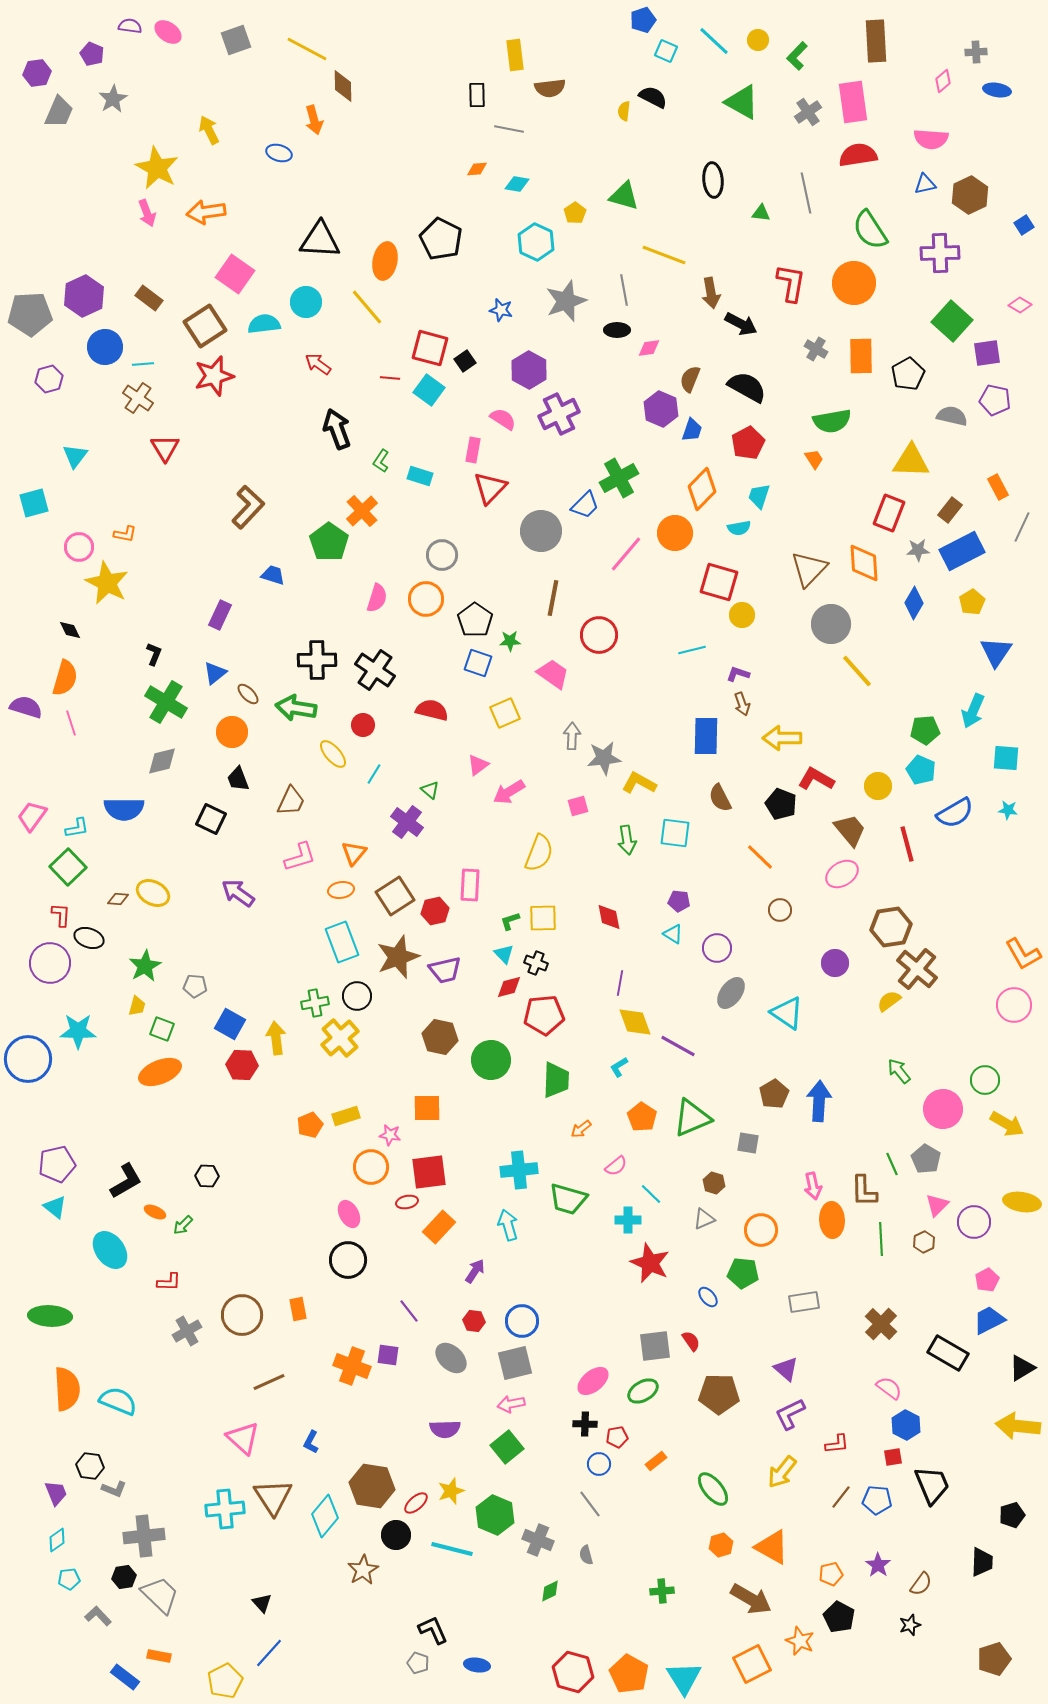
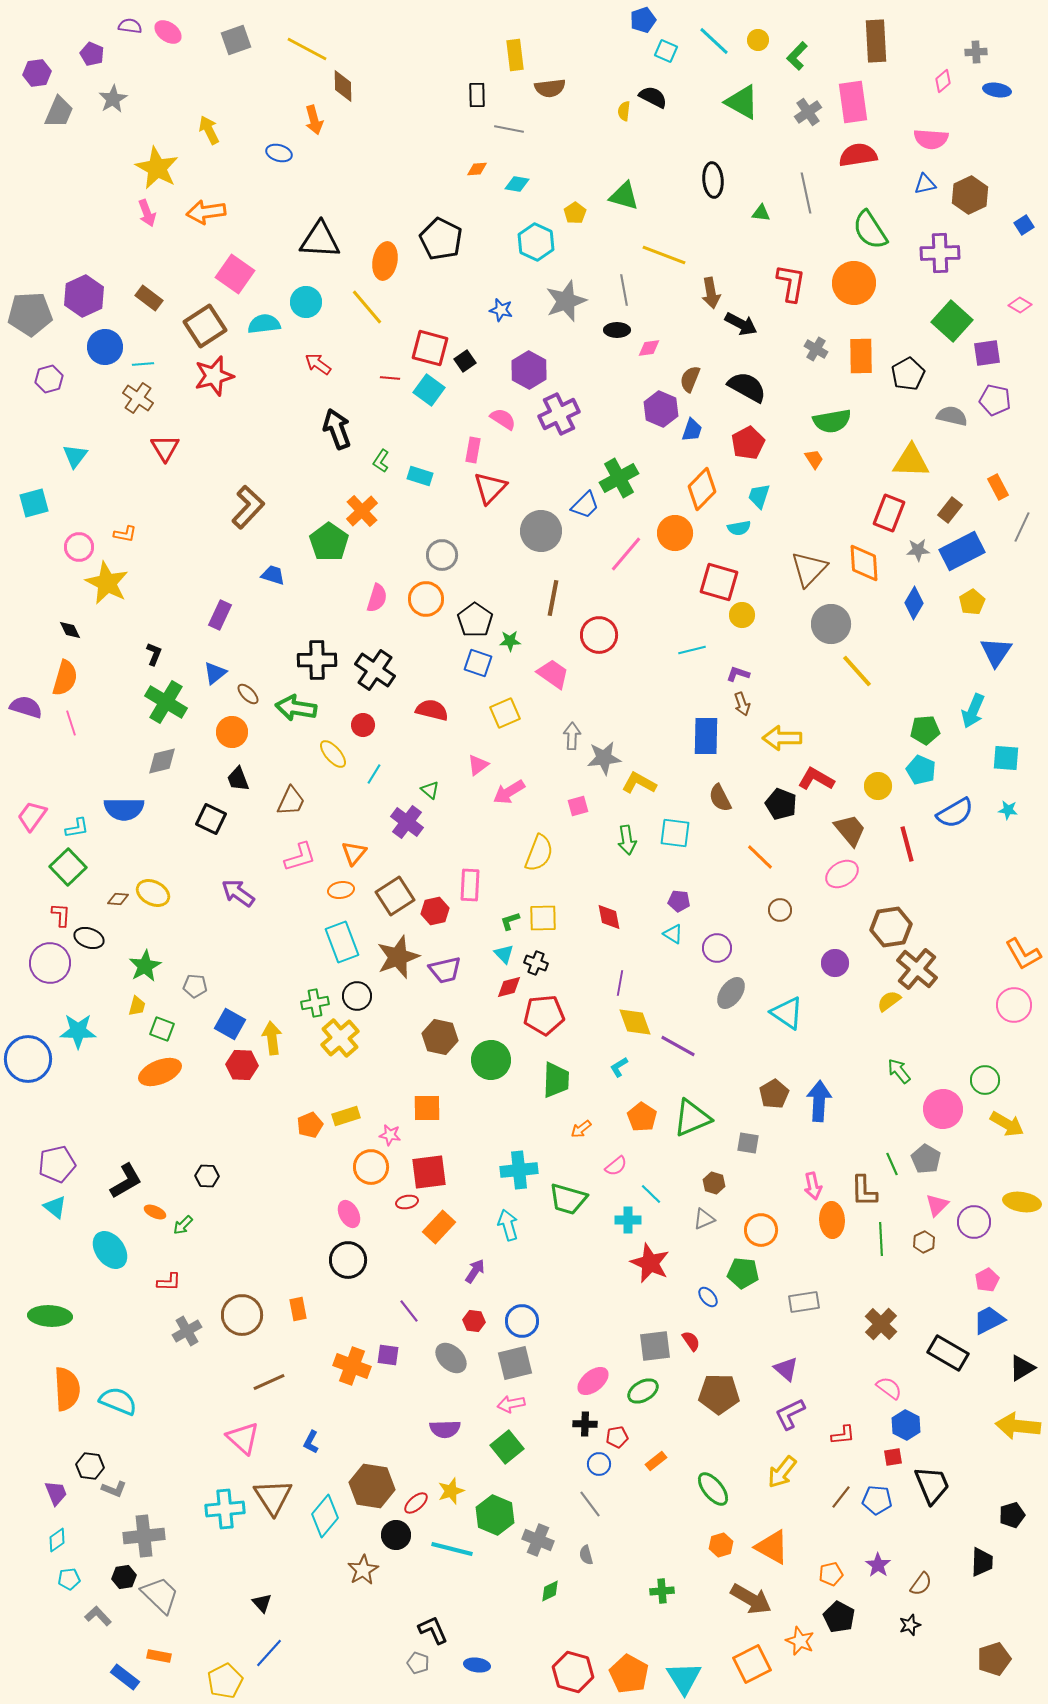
yellow arrow at (276, 1038): moved 4 px left
red L-shape at (837, 1444): moved 6 px right, 9 px up
